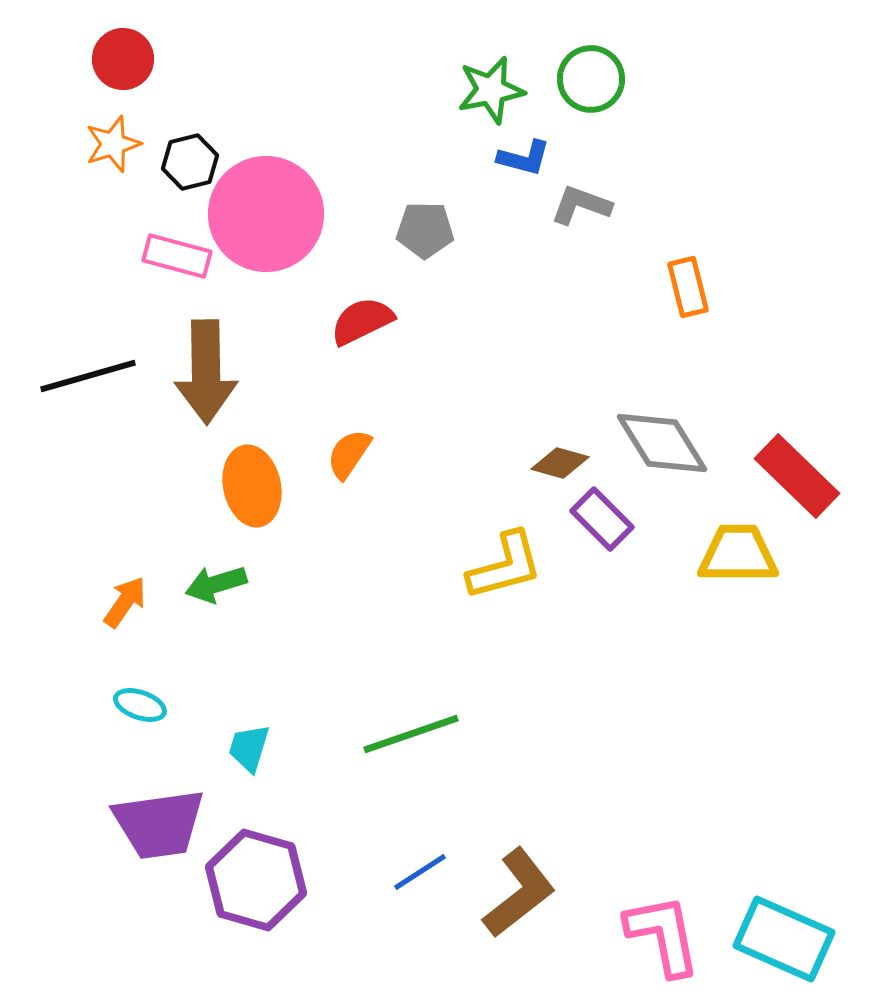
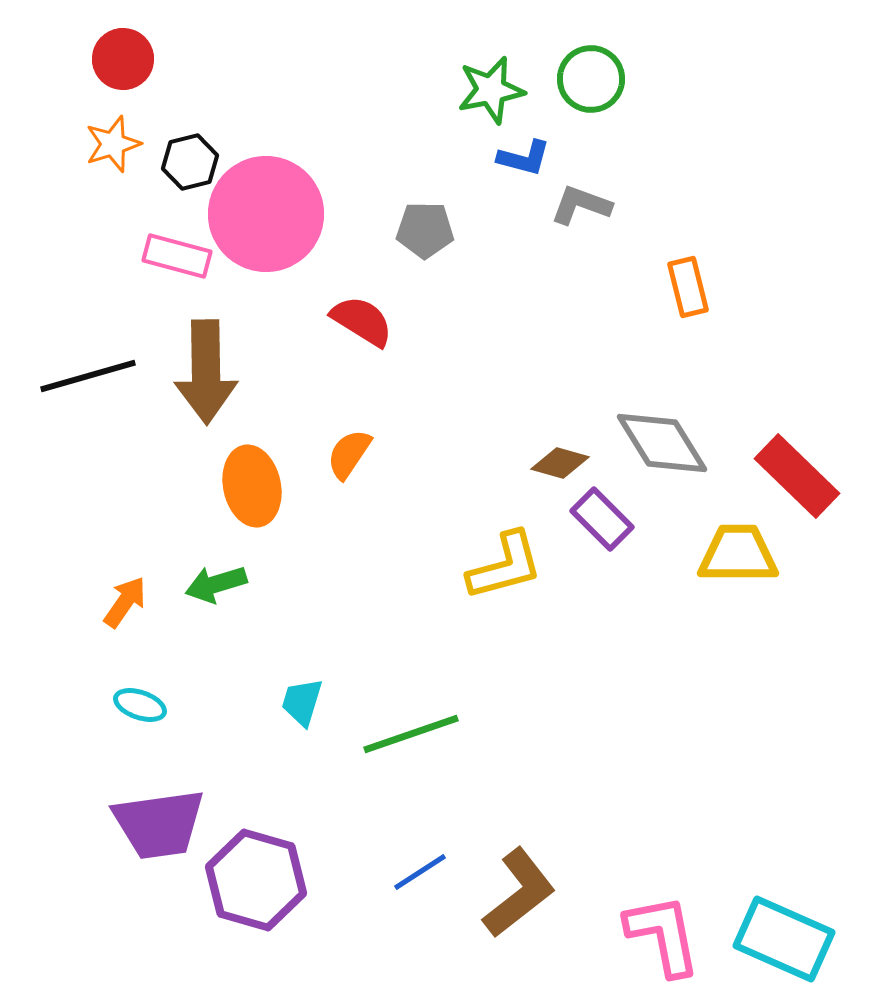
red semicircle: rotated 58 degrees clockwise
cyan trapezoid: moved 53 px right, 46 px up
